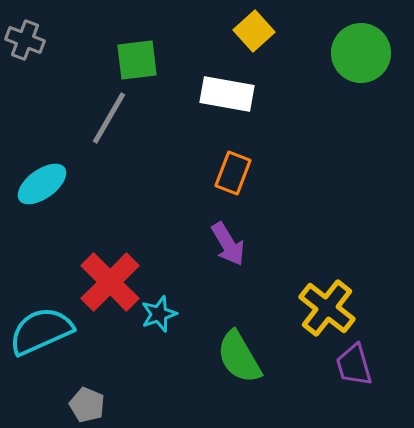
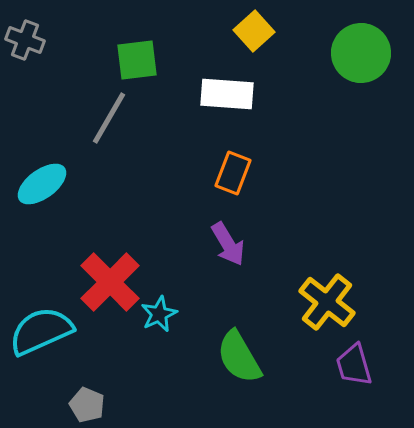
white rectangle: rotated 6 degrees counterclockwise
yellow cross: moved 6 px up
cyan star: rotated 6 degrees counterclockwise
